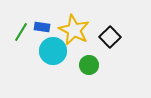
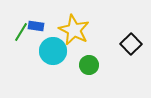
blue rectangle: moved 6 px left, 1 px up
black square: moved 21 px right, 7 px down
